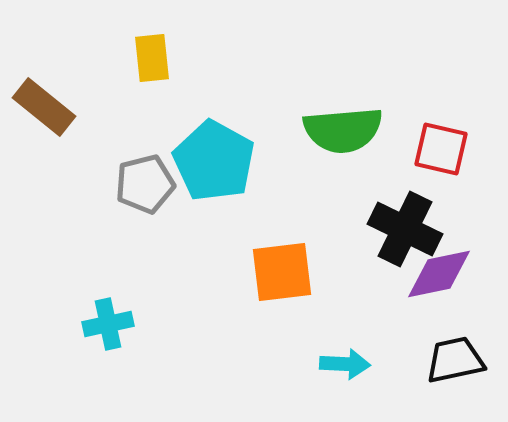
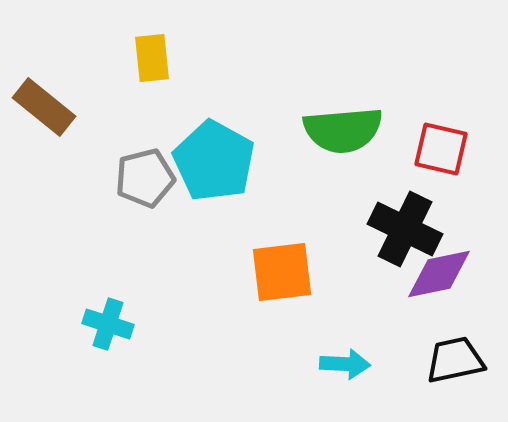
gray pentagon: moved 6 px up
cyan cross: rotated 30 degrees clockwise
